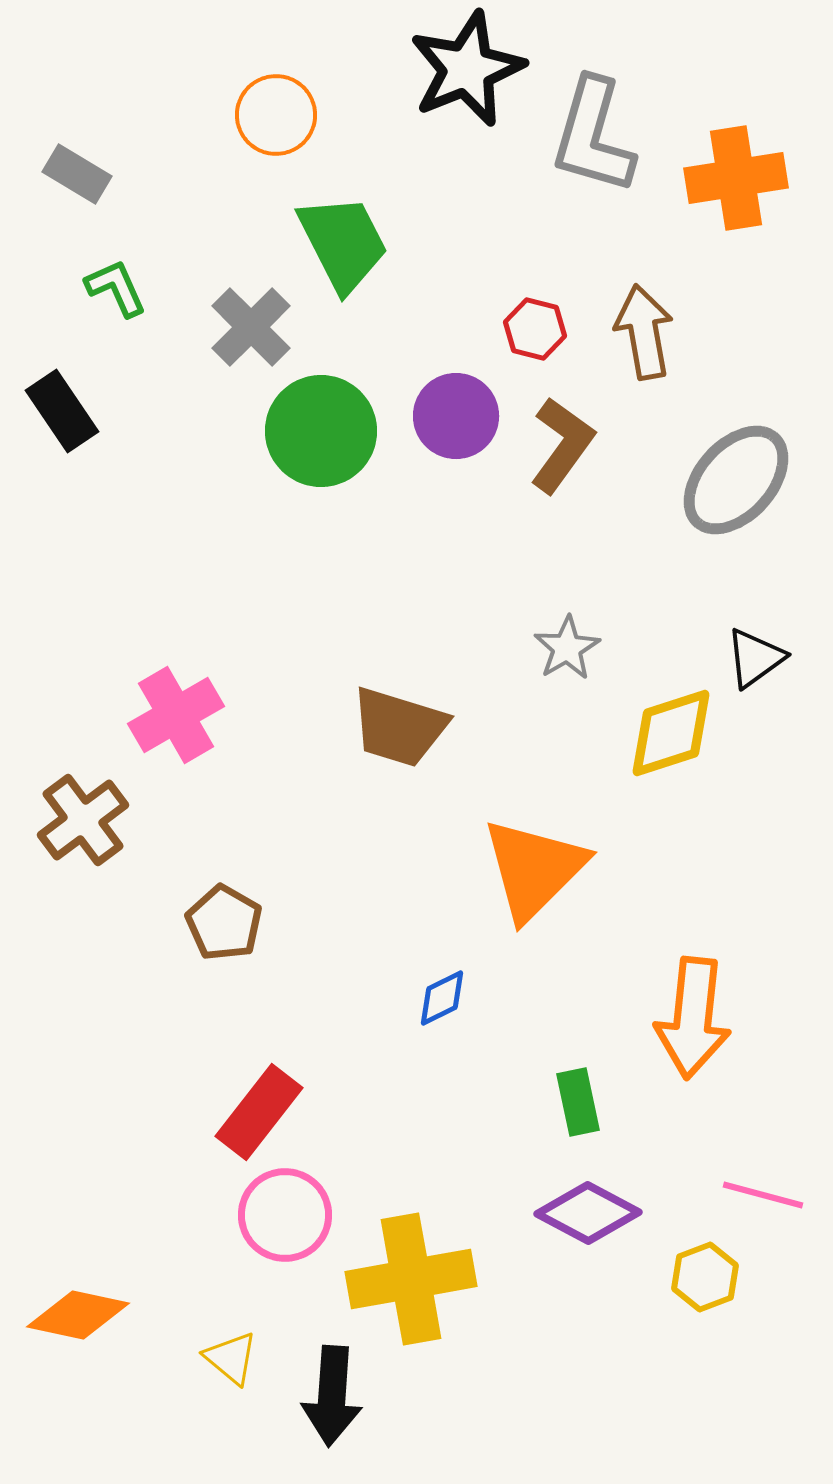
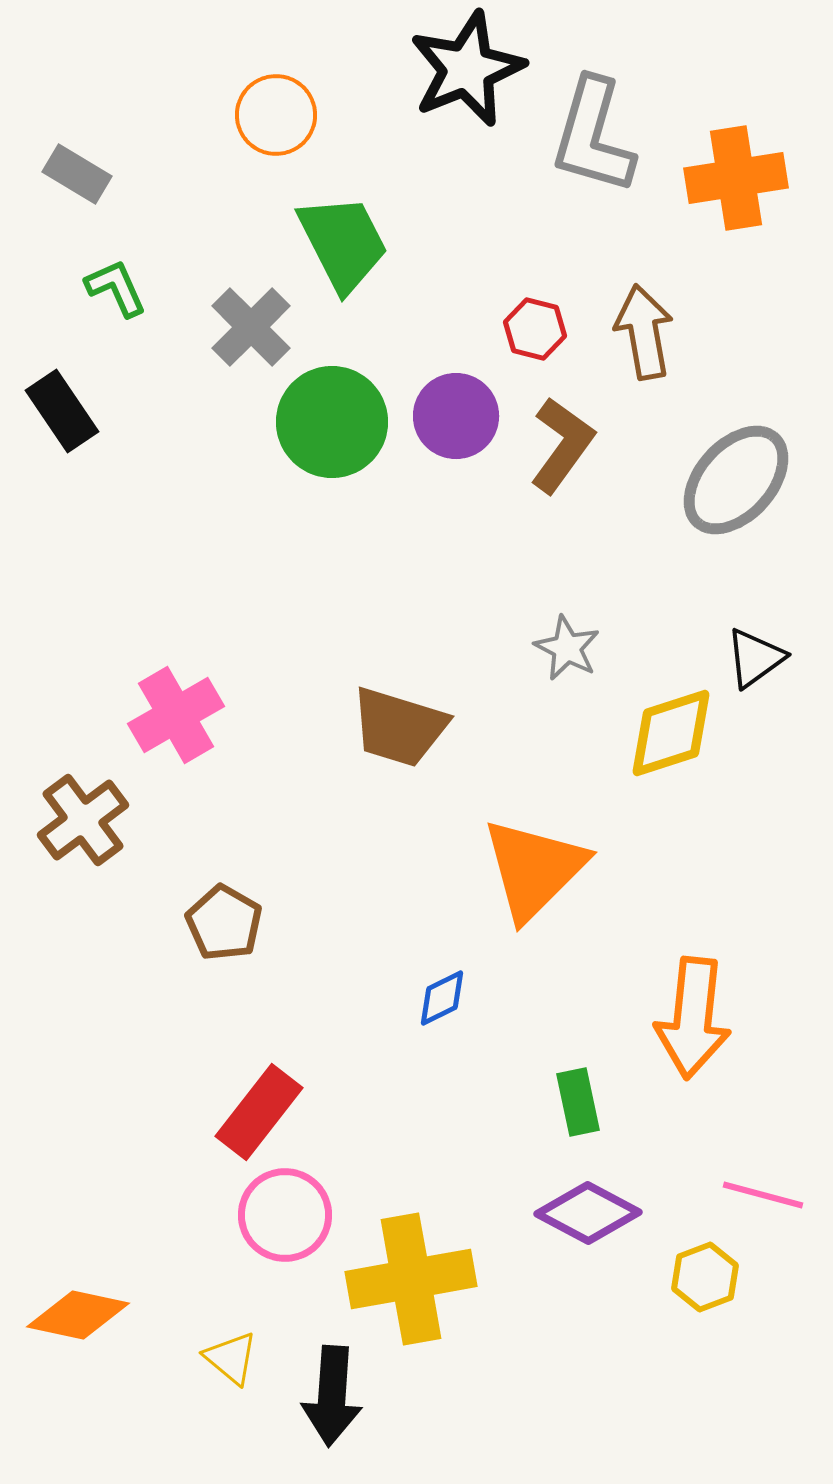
green circle: moved 11 px right, 9 px up
gray star: rotated 14 degrees counterclockwise
